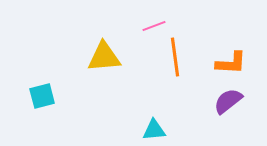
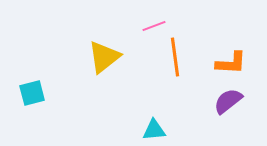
yellow triangle: rotated 33 degrees counterclockwise
cyan square: moved 10 px left, 3 px up
